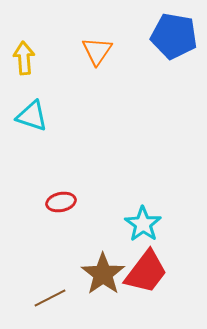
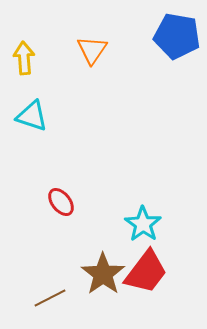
blue pentagon: moved 3 px right
orange triangle: moved 5 px left, 1 px up
red ellipse: rotated 64 degrees clockwise
